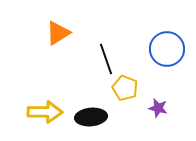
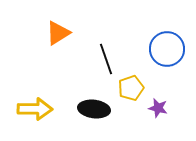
yellow pentagon: moved 6 px right; rotated 30 degrees clockwise
yellow arrow: moved 10 px left, 3 px up
black ellipse: moved 3 px right, 8 px up; rotated 12 degrees clockwise
